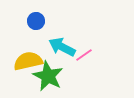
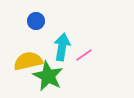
cyan arrow: rotated 72 degrees clockwise
